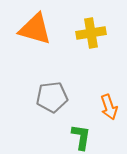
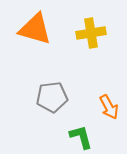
orange arrow: rotated 10 degrees counterclockwise
green L-shape: rotated 24 degrees counterclockwise
